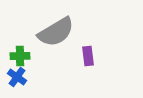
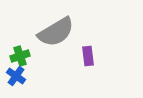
green cross: rotated 18 degrees counterclockwise
blue cross: moved 1 px left, 1 px up
